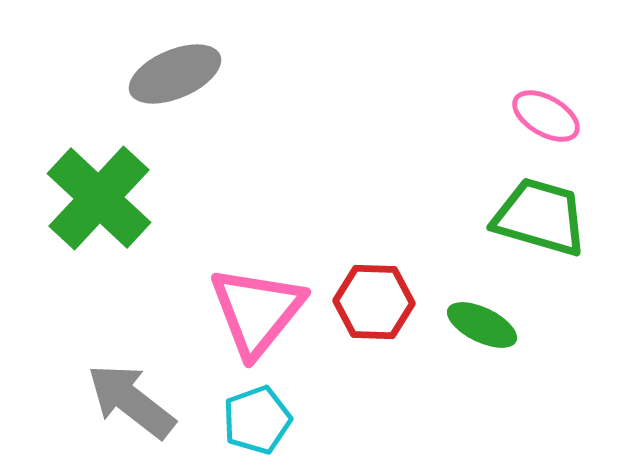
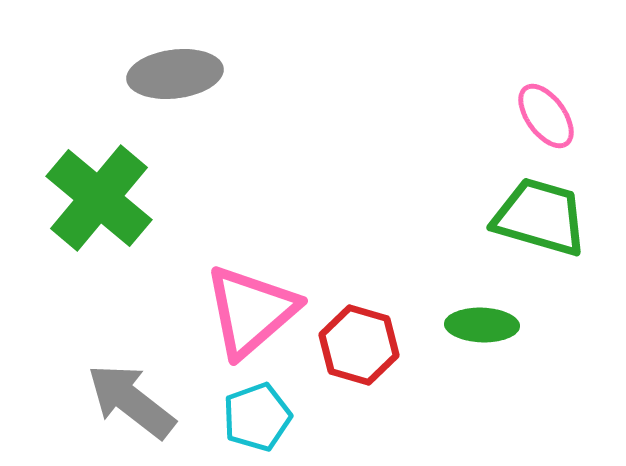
gray ellipse: rotated 16 degrees clockwise
pink ellipse: rotated 24 degrees clockwise
green cross: rotated 3 degrees counterclockwise
red hexagon: moved 15 px left, 43 px down; rotated 14 degrees clockwise
pink triangle: moved 6 px left; rotated 10 degrees clockwise
green ellipse: rotated 24 degrees counterclockwise
cyan pentagon: moved 3 px up
